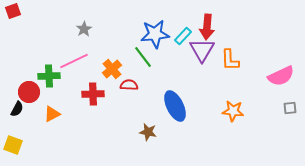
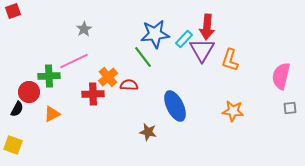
cyan rectangle: moved 1 px right, 3 px down
orange L-shape: rotated 20 degrees clockwise
orange cross: moved 4 px left, 8 px down
pink semicircle: rotated 128 degrees clockwise
